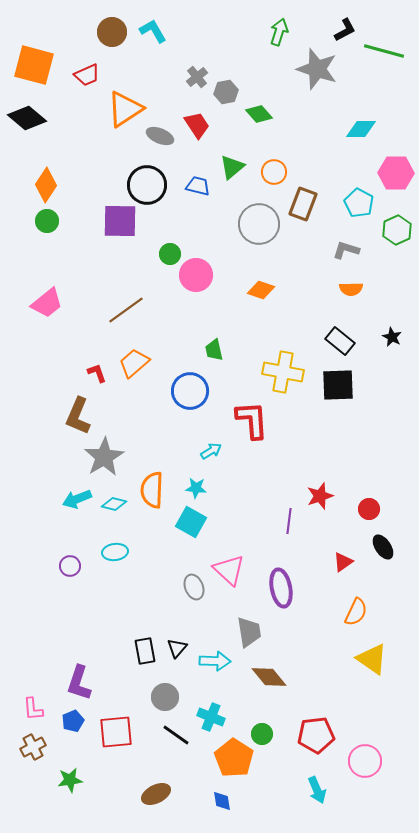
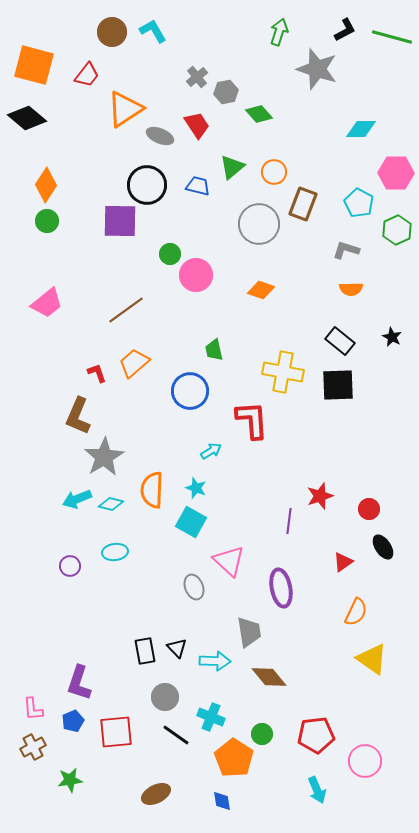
green line at (384, 51): moved 8 px right, 14 px up
red trapezoid at (87, 75): rotated 28 degrees counterclockwise
cyan star at (196, 488): rotated 15 degrees clockwise
cyan diamond at (114, 504): moved 3 px left
pink triangle at (229, 570): moved 9 px up
black triangle at (177, 648): rotated 25 degrees counterclockwise
